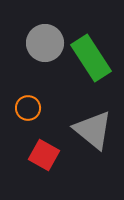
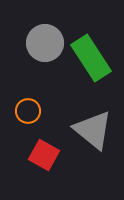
orange circle: moved 3 px down
